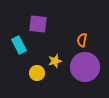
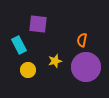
purple circle: moved 1 px right
yellow circle: moved 9 px left, 3 px up
